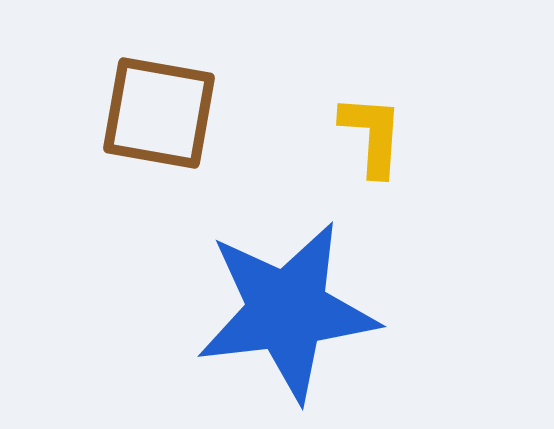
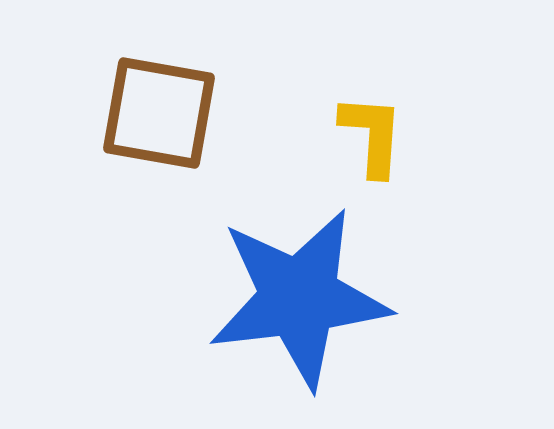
blue star: moved 12 px right, 13 px up
